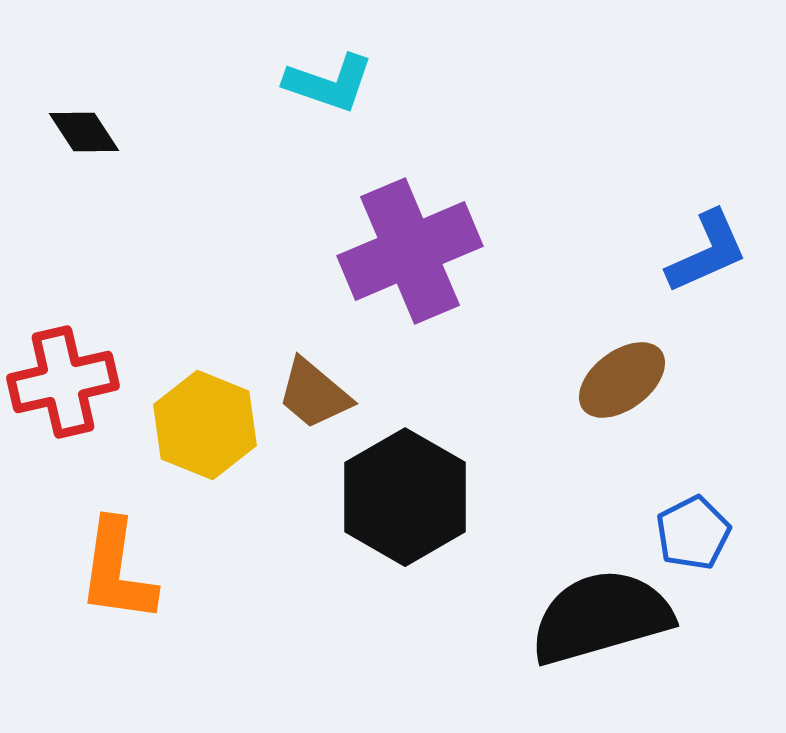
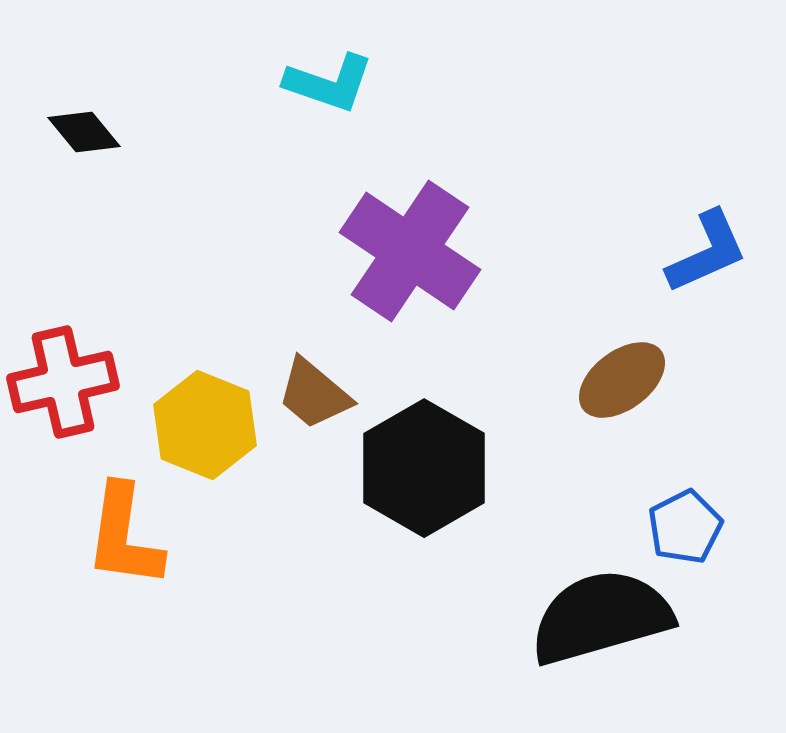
black diamond: rotated 6 degrees counterclockwise
purple cross: rotated 33 degrees counterclockwise
black hexagon: moved 19 px right, 29 px up
blue pentagon: moved 8 px left, 6 px up
orange L-shape: moved 7 px right, 35 px up
